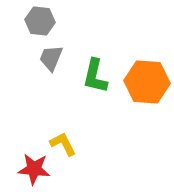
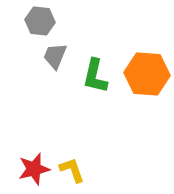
gray trapezoid: moved 4 px right, 2 px up
orange hexagon: moved 8 px up
yellow L-shape: moved 9 px right, 26 px down; rotated 8 degrees clockwise
red star: rotated 20 degrees counterclockwise
